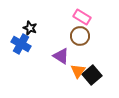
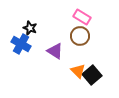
purple triangle: moved 6 px left, 5 px up
orange triangle: rotated 21 degrees counterclockwise
